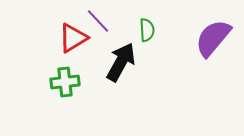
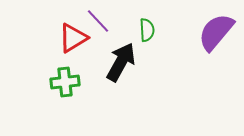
purple semicircle: moved 3 px right, 6 px up
